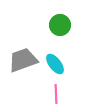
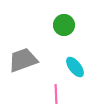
green circle: moved 4 px right
cyan ellipse: moved 20 px right, 3 px down
